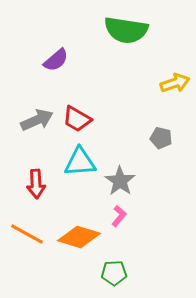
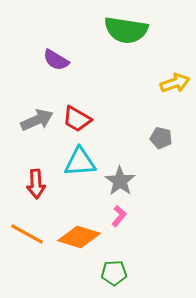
purple semicircle: rotated 72 degrees clockwise
